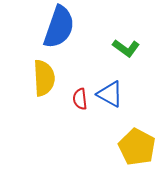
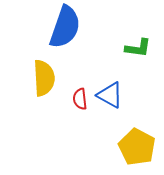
blue semicircle: moved 6 px right
green L-shape: moved 12 px right; rotated 28 degrees counterclockwise
blue triangle: moved 1 px down
